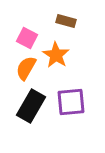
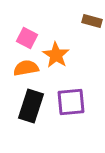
brown rectangle: moved 26 px right
orange semicircle: rotated 50 degrees clockwise
black rectangle: rotated 12 degrees counterclockwise
